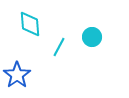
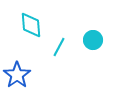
cyan diamond: moved 1 px right, 1 px down
cyan circle: moved 1 px right, 3 px down
